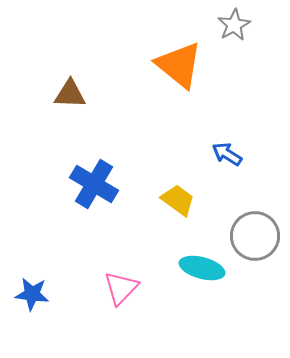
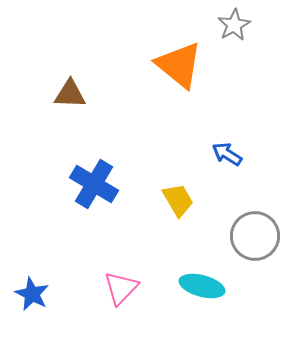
yellow trapezoid: rotated 24 degrees clockwise
cyan ellipse: moved 18 px down
blue star: rotated 20 degrees clockwise
